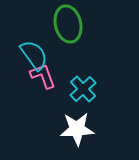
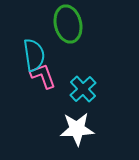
cyan semicircle: rotated 28 degrees clockwise
